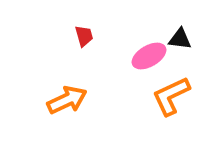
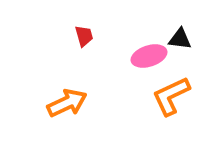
pink ellipse: rotated 12 degrees clockwise
orange arrow: moved 3 px down
